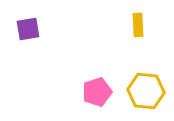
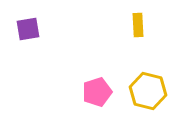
yellow hexagon: moved 2 px right; rotated 9 degrees clockwise
